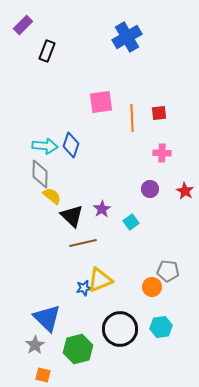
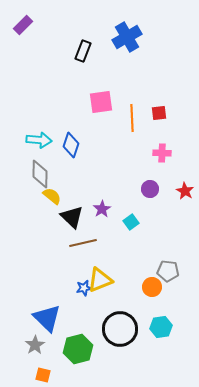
black rectangle: moved 36 px right
cyan arrow: moved 6 px left, 6 px up
black triangle: moved 1 px down
